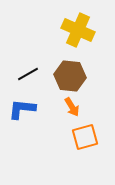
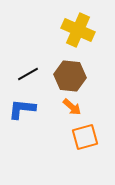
orange arrow: rotated 18 degrees counterclockwise
